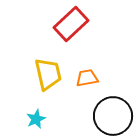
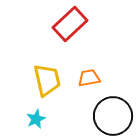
red rectangle: moved 1 px left
yellow trapezoid: moved 1 px left, 6 px down
orange trapezoid: moved 2 px right
